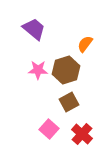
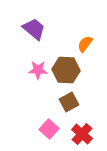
brown hexagon: rotated 20 degrees clockwise
